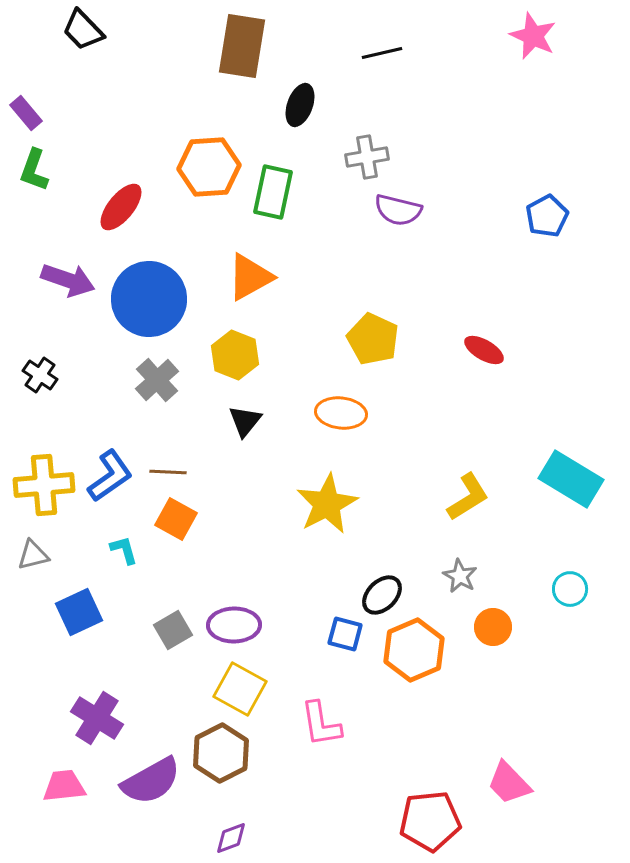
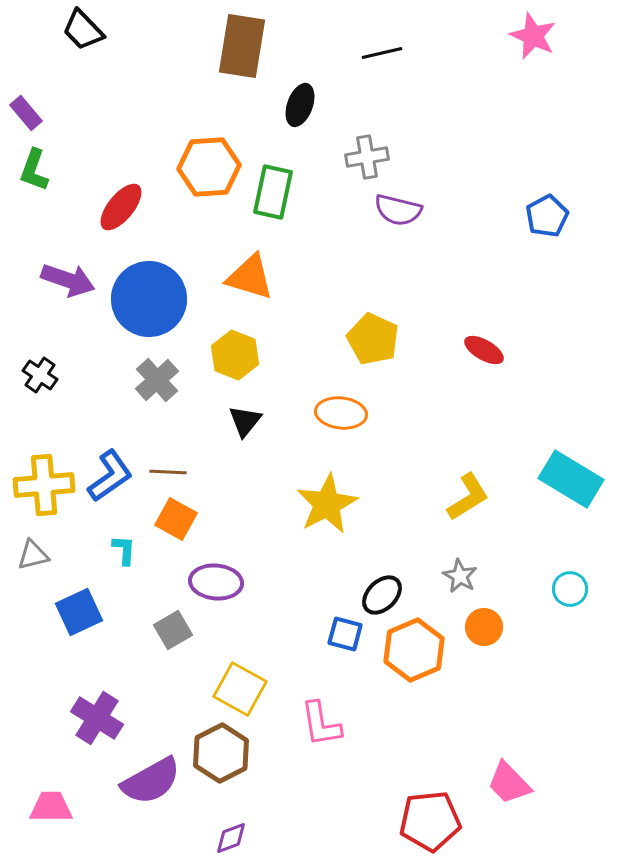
orange triangle at (250, 277): rotated 46 degrees clockwise
cyan L-shape at (124, 550): rotated 20 degrees clockwise
purple ellipse at (234, 625): moved 18 px left, 43 px up; rotated 6 degrees clockwise
orange circle at (493, 627): moved 9 px left
pink trapezoid at (64, 786): moved 13 px left, 21 px down; rotated 6 degrees clockwise
